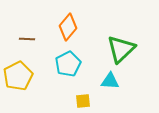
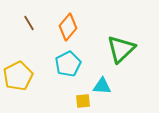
brown line: moved 2 px right, 16 px up; rotated 56 degrees clockwise
cyan triangle: moved 8 px left, 5 px down
